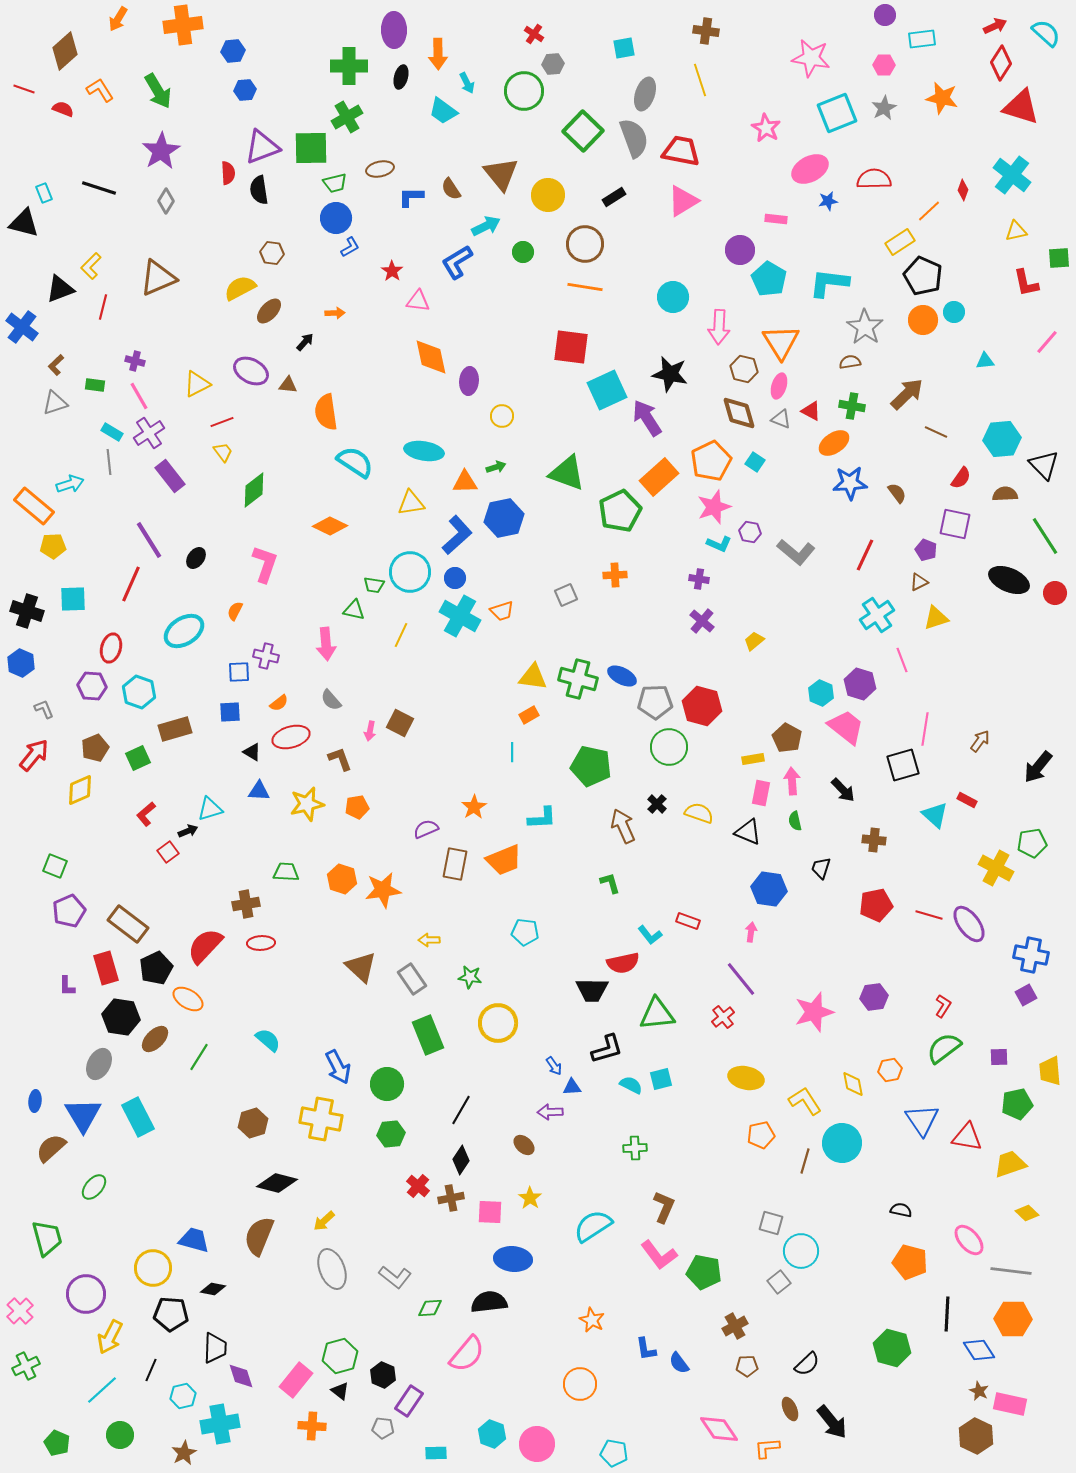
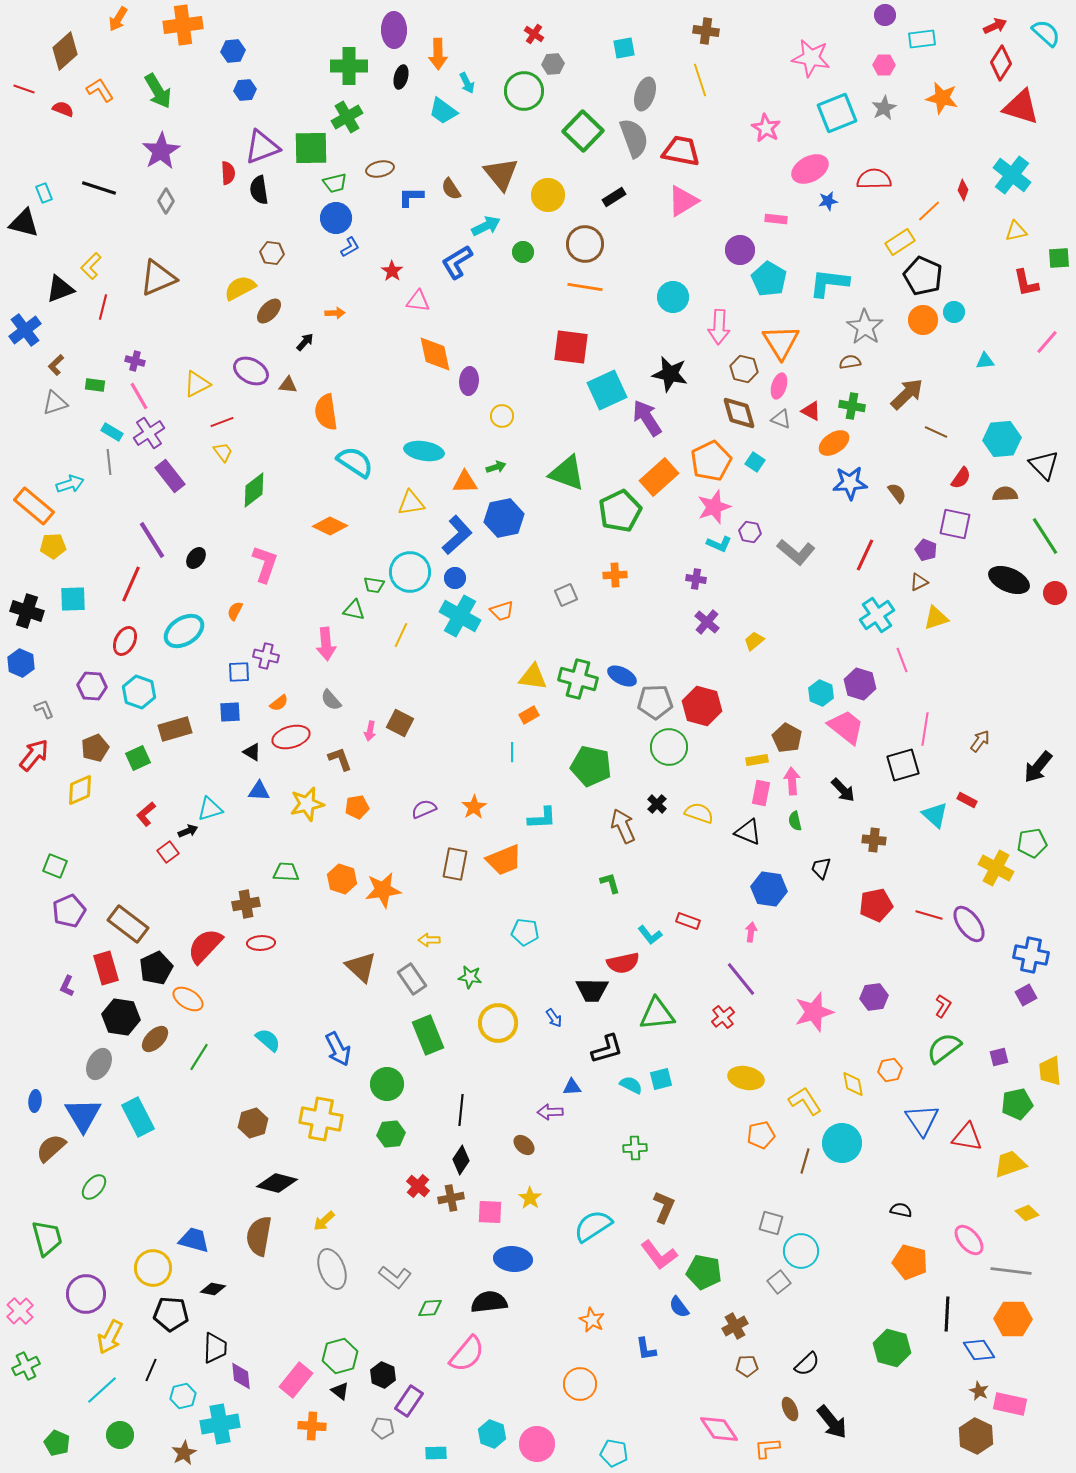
blue cross at (22, 327): moved 3 px right, 3 px down; rotated 16 degrees clockwise
orange diamond at (431, 357): moved 4 px right, 3 px up
purple line at (149, 540): moved 3 px right
purple cross at (699, 579): moved 3 px left
purple cross at (702, 621): moved 5 px right, 1 px down
red ellipse at (111, 648): moved 14 px right, 7 px up; rotated 12 degrees clockwise
yellow rectangle at (753, 759): moved 4 px right, 1 px down
purple semicircle at (426, 829): moved 2 px left, 20 px up
purple L-shape at (67, 986): rotated 25 degrees clockwise
purple square at (999, 1057): rotated 12 degrees counterclockwise
blue arrow at (554, 1066): moved 48 px up
blue arrow at (338, 1067): moved 18 px up
black line at (461, 1110): rotated 24 degrees counterclockwise
brown semicircle at (259, 1236): rotated 12 degrees counterclockwise
blue semicircle at (679, 1363): moved 56 px up
purple diamond at (241, 1376): rotated 12 degrees clockwise
